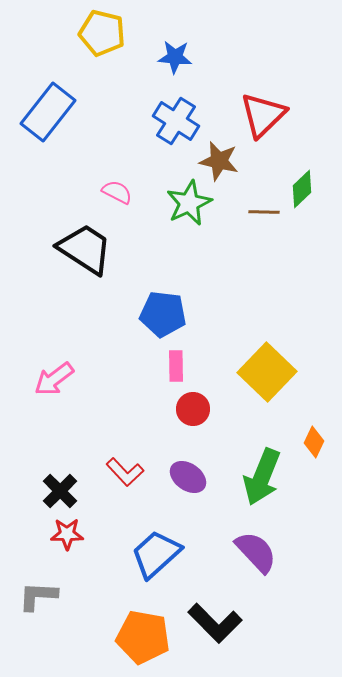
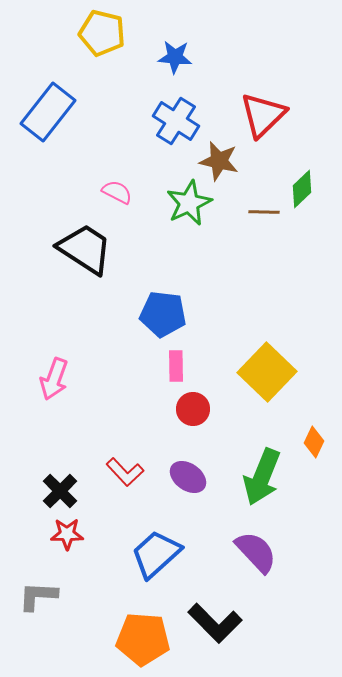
pink arrow: rotated 33 degrees counterclockwise
orange pentagon: moved 2 px down; rotated 6 degrees counterclockwise
